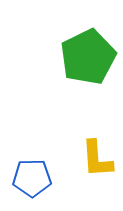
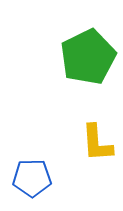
yellow L-shape: moved 16 px up
